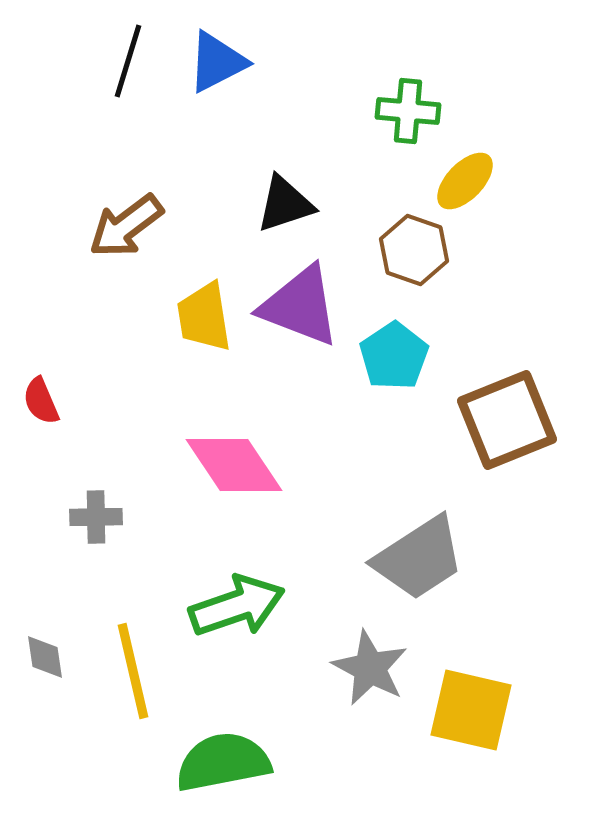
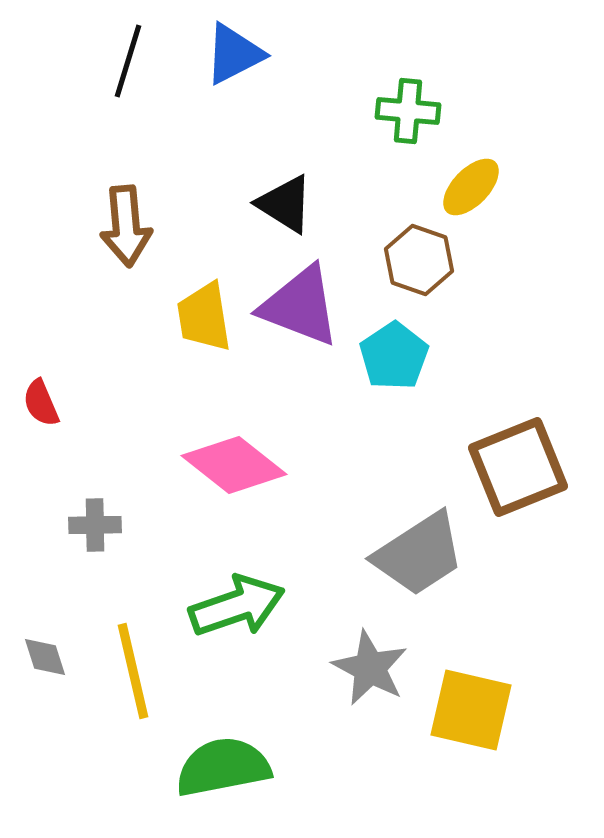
blue triangle: moved 17 px right, 8 px up
yellow ellipse: moved 6 px right, 6 px down
black triangle: rotated 50 degrees clockwise
brown arrow: rotated 58 degrees counterclockwise
brown hexagon: moved 5 px right, 10 px down
red semicircle: moved 2 px down
brown square: moved 11 px right, 47 px down
pink diamond: rotated 18 degrees counterclockwise
gray cross: moved 1 px left, 8 px down
gray trapezoid: moved 4 px up
gray diamond: rotated 9 degrees counterclockwise
green semicircle: moved 5 px down
